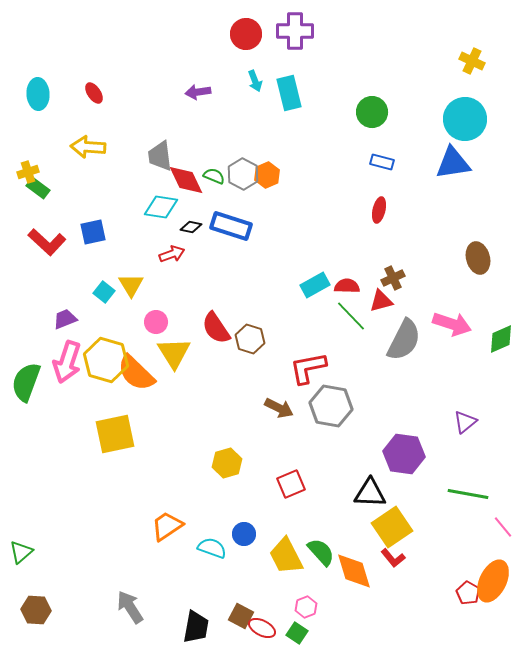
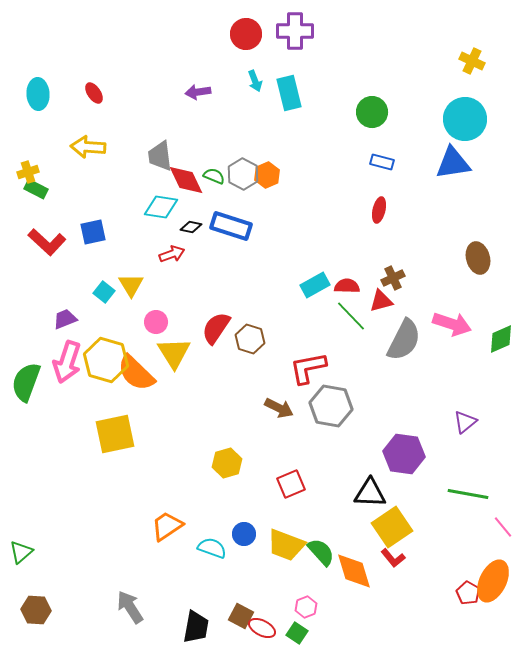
green rectangle at (38, 188): moved 2 px left, 1 px down; rotated 10 degrees counterclockwise
red semicircle at (216, 328): rotated 68 degrees clockwise
yellow trapezoid at (286, 556): moved 11 px up; rotated 42 degrees counterclockwise
